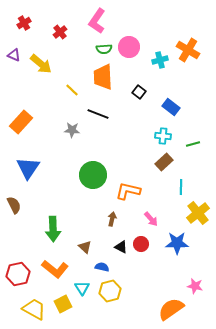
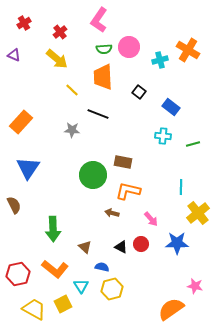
pink L-shape at (97, 21): moved 2 px right, 1 px up
yellow arrow at (41, 64): moved 16 px right, 5 px up
brown rectangle at (164, 162): moved 41 px left; rotated 54 degrees clockwise
brown arrow at (112, 219): moved 6 px up; rotated 88 degrees counterclockwise
cyan triangle at (82, 288): moved 1 px left, 2 px up
yellow hexagon at (110, 291): moved 2 px right, 2 px up
